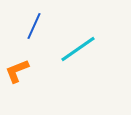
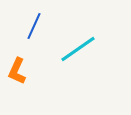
orange L-shape: rotated 44 degrees counterclockwise
